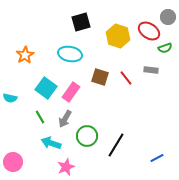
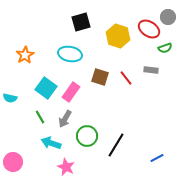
red ellipse: moved 2 px up
pink star: rotated 24 degrees counterclockwise
